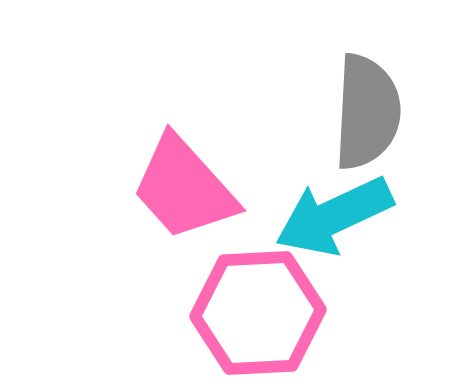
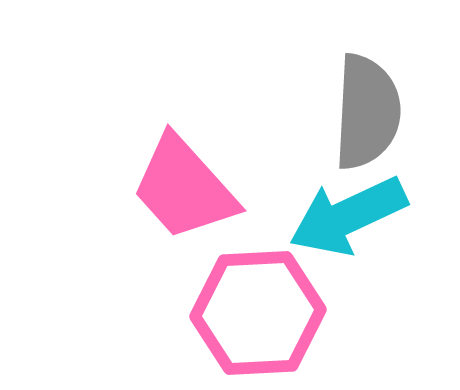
cyan arrow: moved 14 px right
